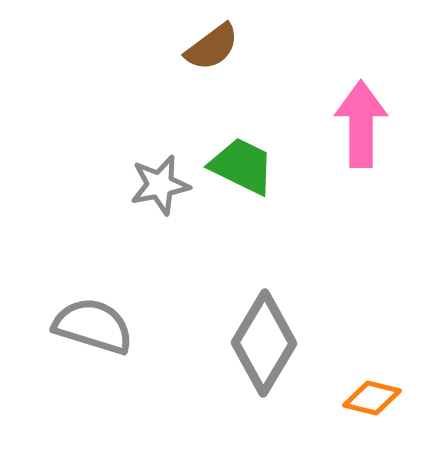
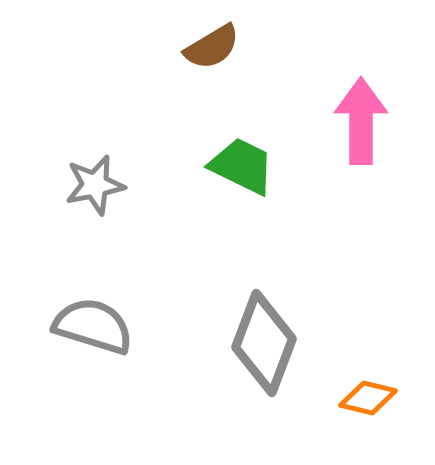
brown semicircle: rotated 6 degrees clockwise
pink arrow: moved 3 px up
gray star: moved 65 px left
gray diamond: rotated 10 degrees counterclockwise
orange diamond: moved 4 px left
